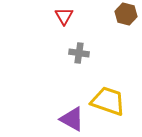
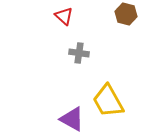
red triangle: rotated 18 degrees counterclockwise
yellow trapezoid: rotated 138 degrees counterclockwise
